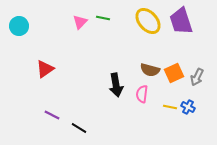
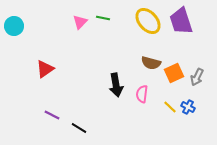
cyan circle: moved 5 px left
brown semicircle: moved 1 px right, 7 px up
yellow line: rotated 32 degrees clockwise
